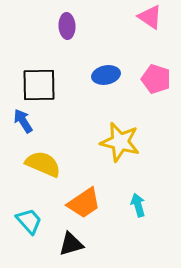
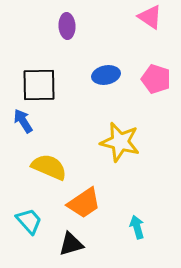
yellow semicircle: moved 6 px right, 3 px down
cyan arrow: moved 1 px left, 22 px down
